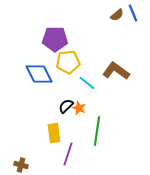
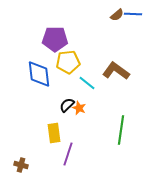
blue line: moved 1 px down; rotated 66 degrees counterclockwise
blue diamond: rotated 20 degrees clockwise
black semicircle: moved 1 px right, 1 px up
green line: moved 24 px right, 1 px up
